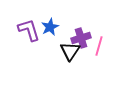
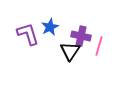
purple L-shape: moved 1 px left, 4 px down
purple cross: moved 2 px up; rotated 30 degrees clockwise
